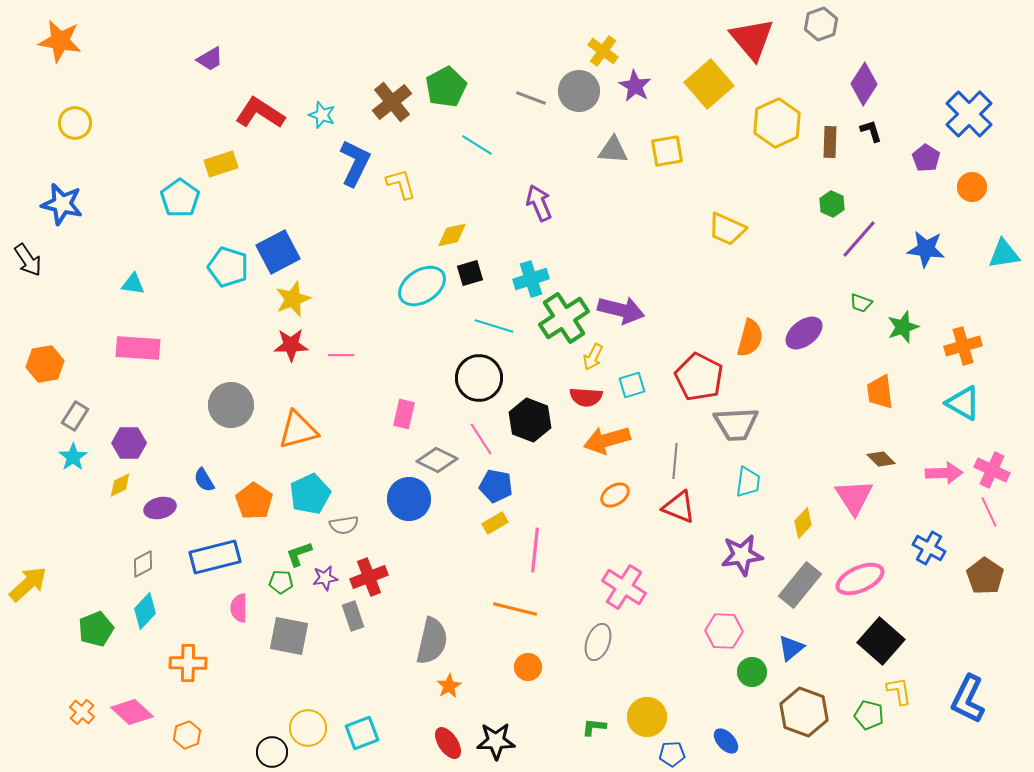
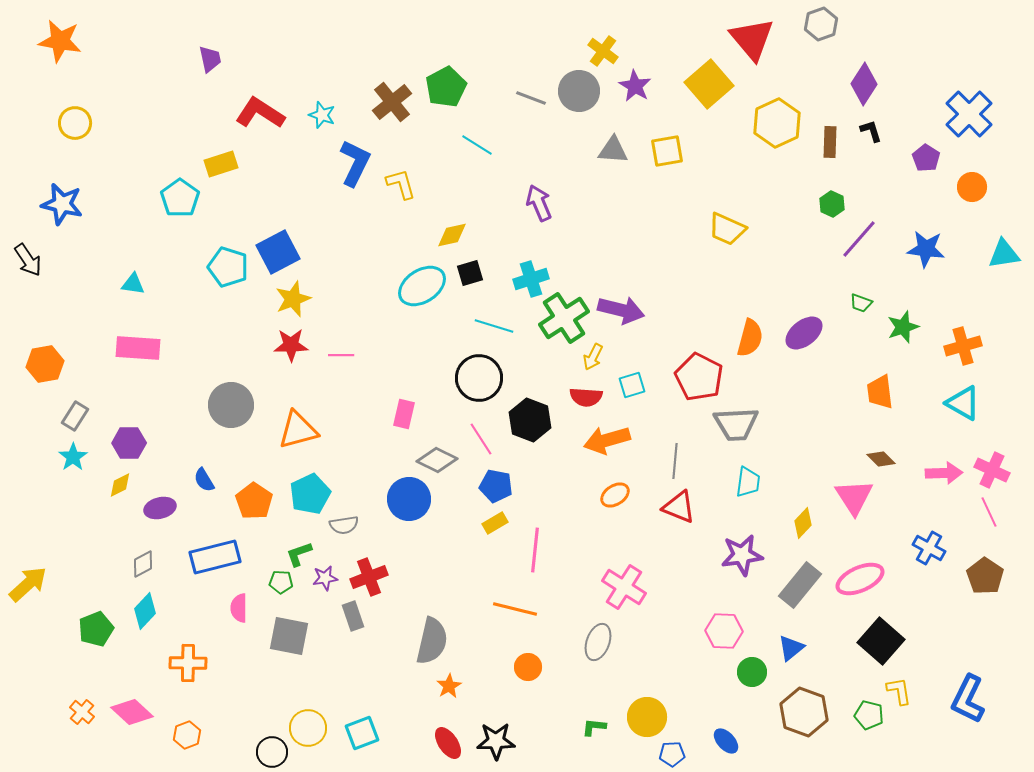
purple trapezoid at (210, 59): rotated 72 degrees counterclockwise
